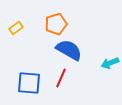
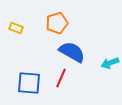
orange pentagon: moved 1 px right, 1 px up
yellow rectangle: rotated 56 degrees clockwise
blue semicircle: moved 3 px right, 2 px down
